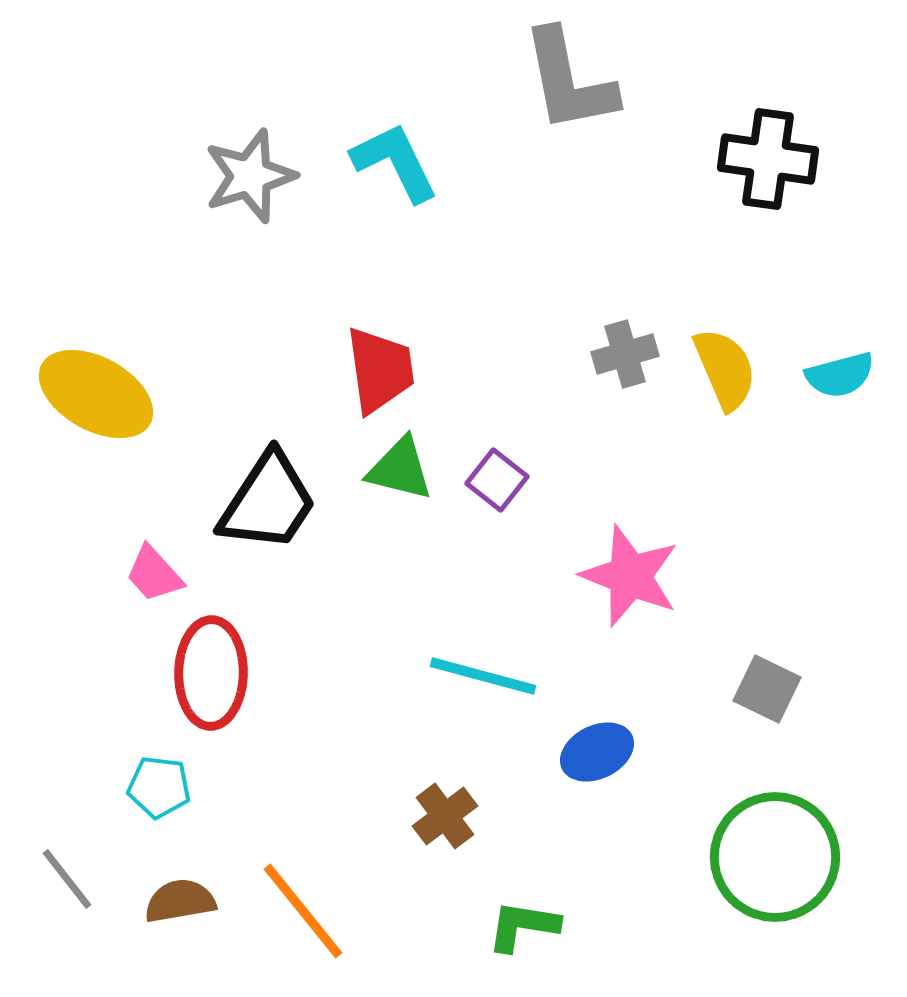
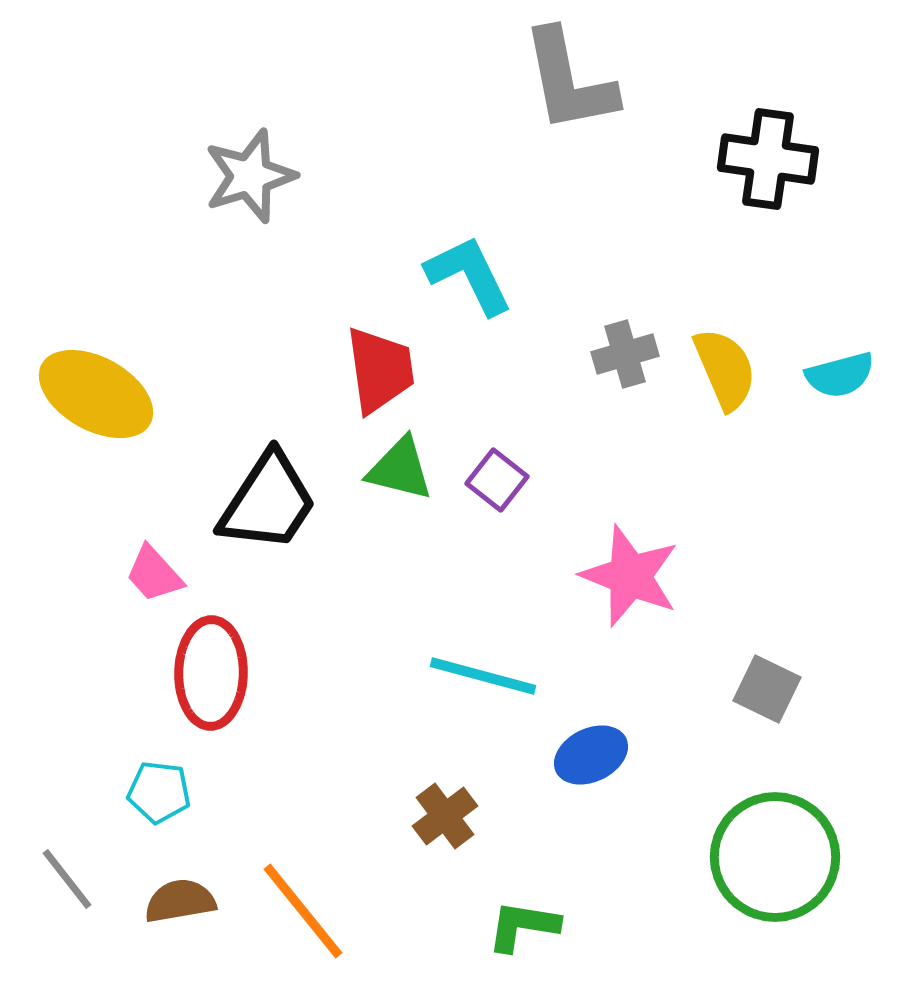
cyan L-shape: moved 74 px right, 113 px down
blue ellipse: moved 6 px left, 3 px down
cyan pentagon: moved 5 px down
